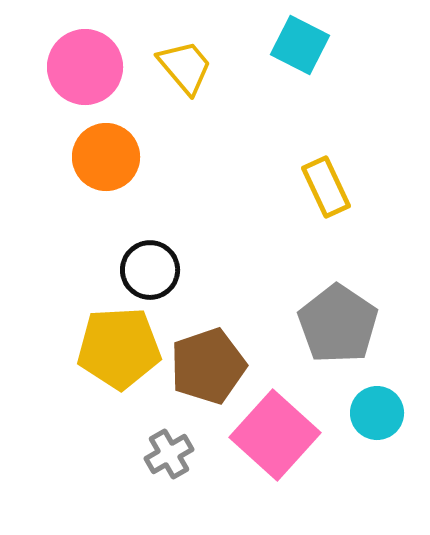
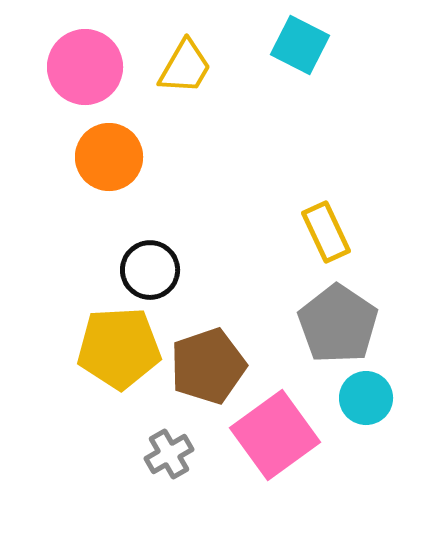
yellow trapezoid: rotated 70 degrees clockwise
orange circle: moved 3 px right
yellow rectangle: moved 45 px down
cyan circle: moved 11 px left, 15 px up
pink square: rotated 12 degrees clockwise
